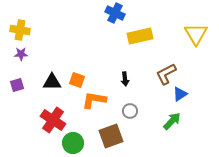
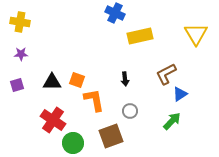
yellow cross: moved 8 px up
orange L-shape: rotated 70 degrees clockwise
